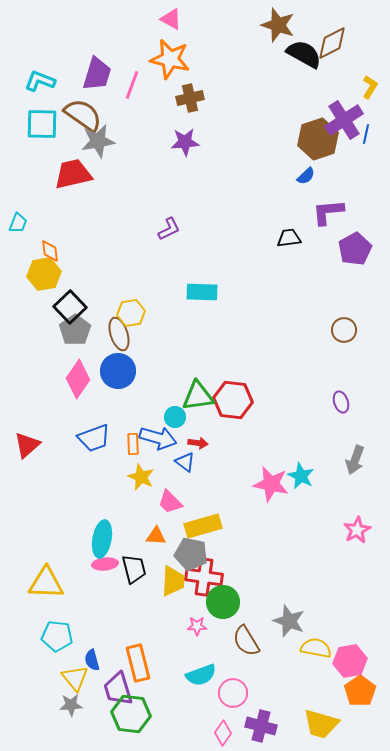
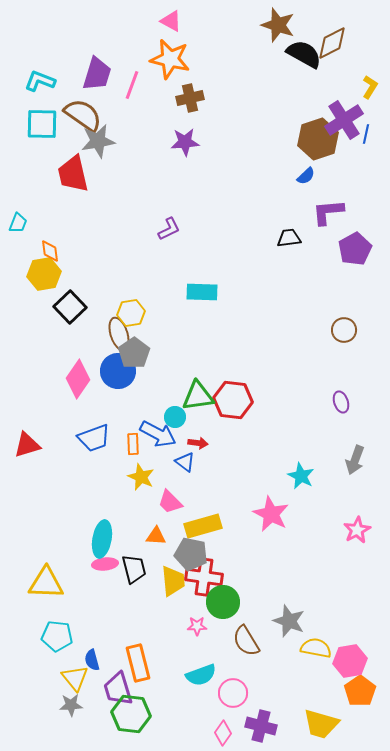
pink triangle at (171, 19): moved 2 px down
red trapezoid at (73, 174): rotated 90 degrees counterclockwise
gray pentagon at (75, 330): moved 59 px right, 23 px down
blue arrow at (158, 438): moved 4 px up; rotated 12 degrees clockwise
red triangle at (27, 445): rotated 24 degrees clockwise
pink star at (271, 484): moved 30 px down; rotated 15 degrees clockwise
yellow trapezoid at (173, 581): rotated 8 degrees counterclockwise
